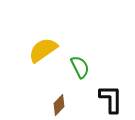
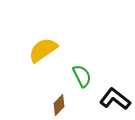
green semicircle: moved 2 px right, 9 px down
black L-shape: moved 4 px right; rotated 52 degrees counterclockwise
